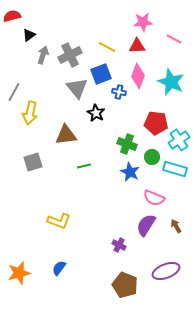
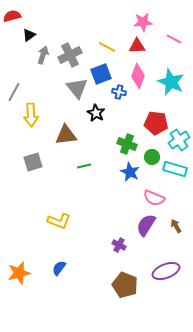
yellow arrow: moved 1 px right, 2 px down; rotated 15 degrees counterclockwise
